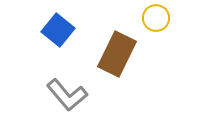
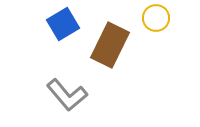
blue square: moved 5 px right, 6 px up; rotated 20 degrees clockwise
brown rectangle: moved 7 px left, 9 px up
